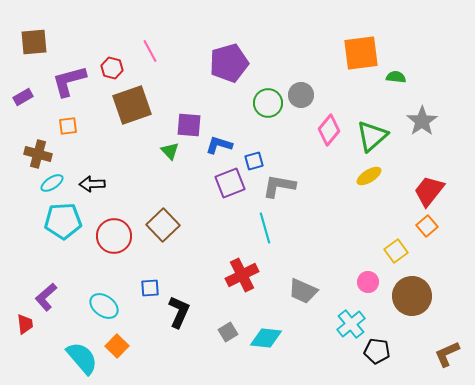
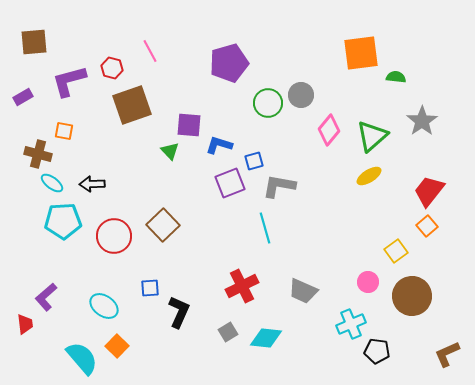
orange square at (68, 126): moved 4 px left, 5 px down; rotated 18 degrees clockwise
cyan ellipse at (52, 183): rotated 70 degrees clockwise
red cross at (242, 275): moved 11 px down
cyan cross at (351, 324): rotated 16 degrees clockwise
